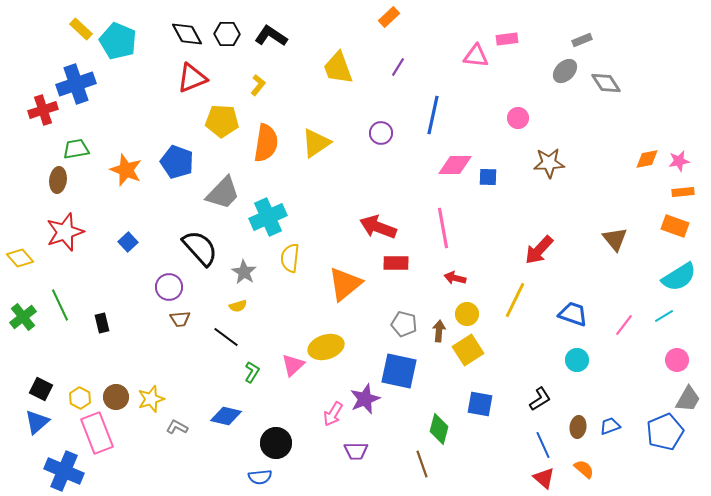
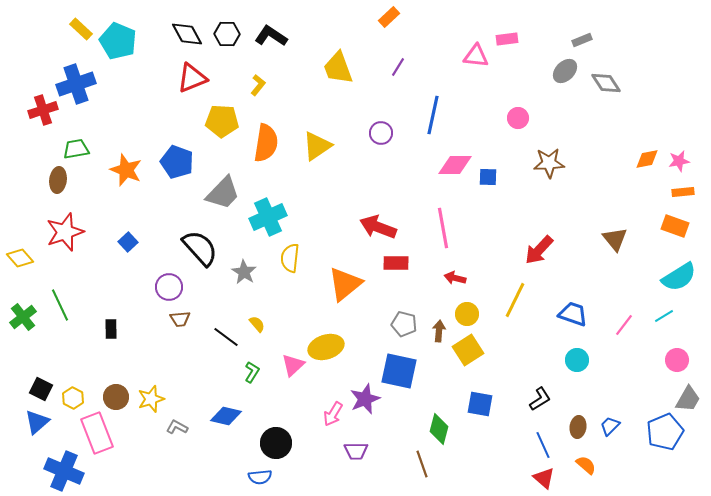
yellow triangle at (316, 143): moved 1 px right, 3 px down
yellow semicircle at (238, 306): moved 19 px right, 18 px down; rotated 114 degrees counterclockwise
black rectangle at (102, 323): moved 9 px right, 6 px down; rotated 12 degrees clockwise
yellow hexagon at (80, 398): moved 7 px left
blue trapezoid at (610, 426): rotated 25 degrees counterclockwise
orange semicircle at (584, 469): moved 2 px right, 4 px up
